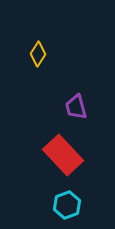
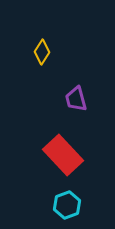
yellow diamond: moved 4 px right, 2 px up
purple trapezoid: moved 8 px up
